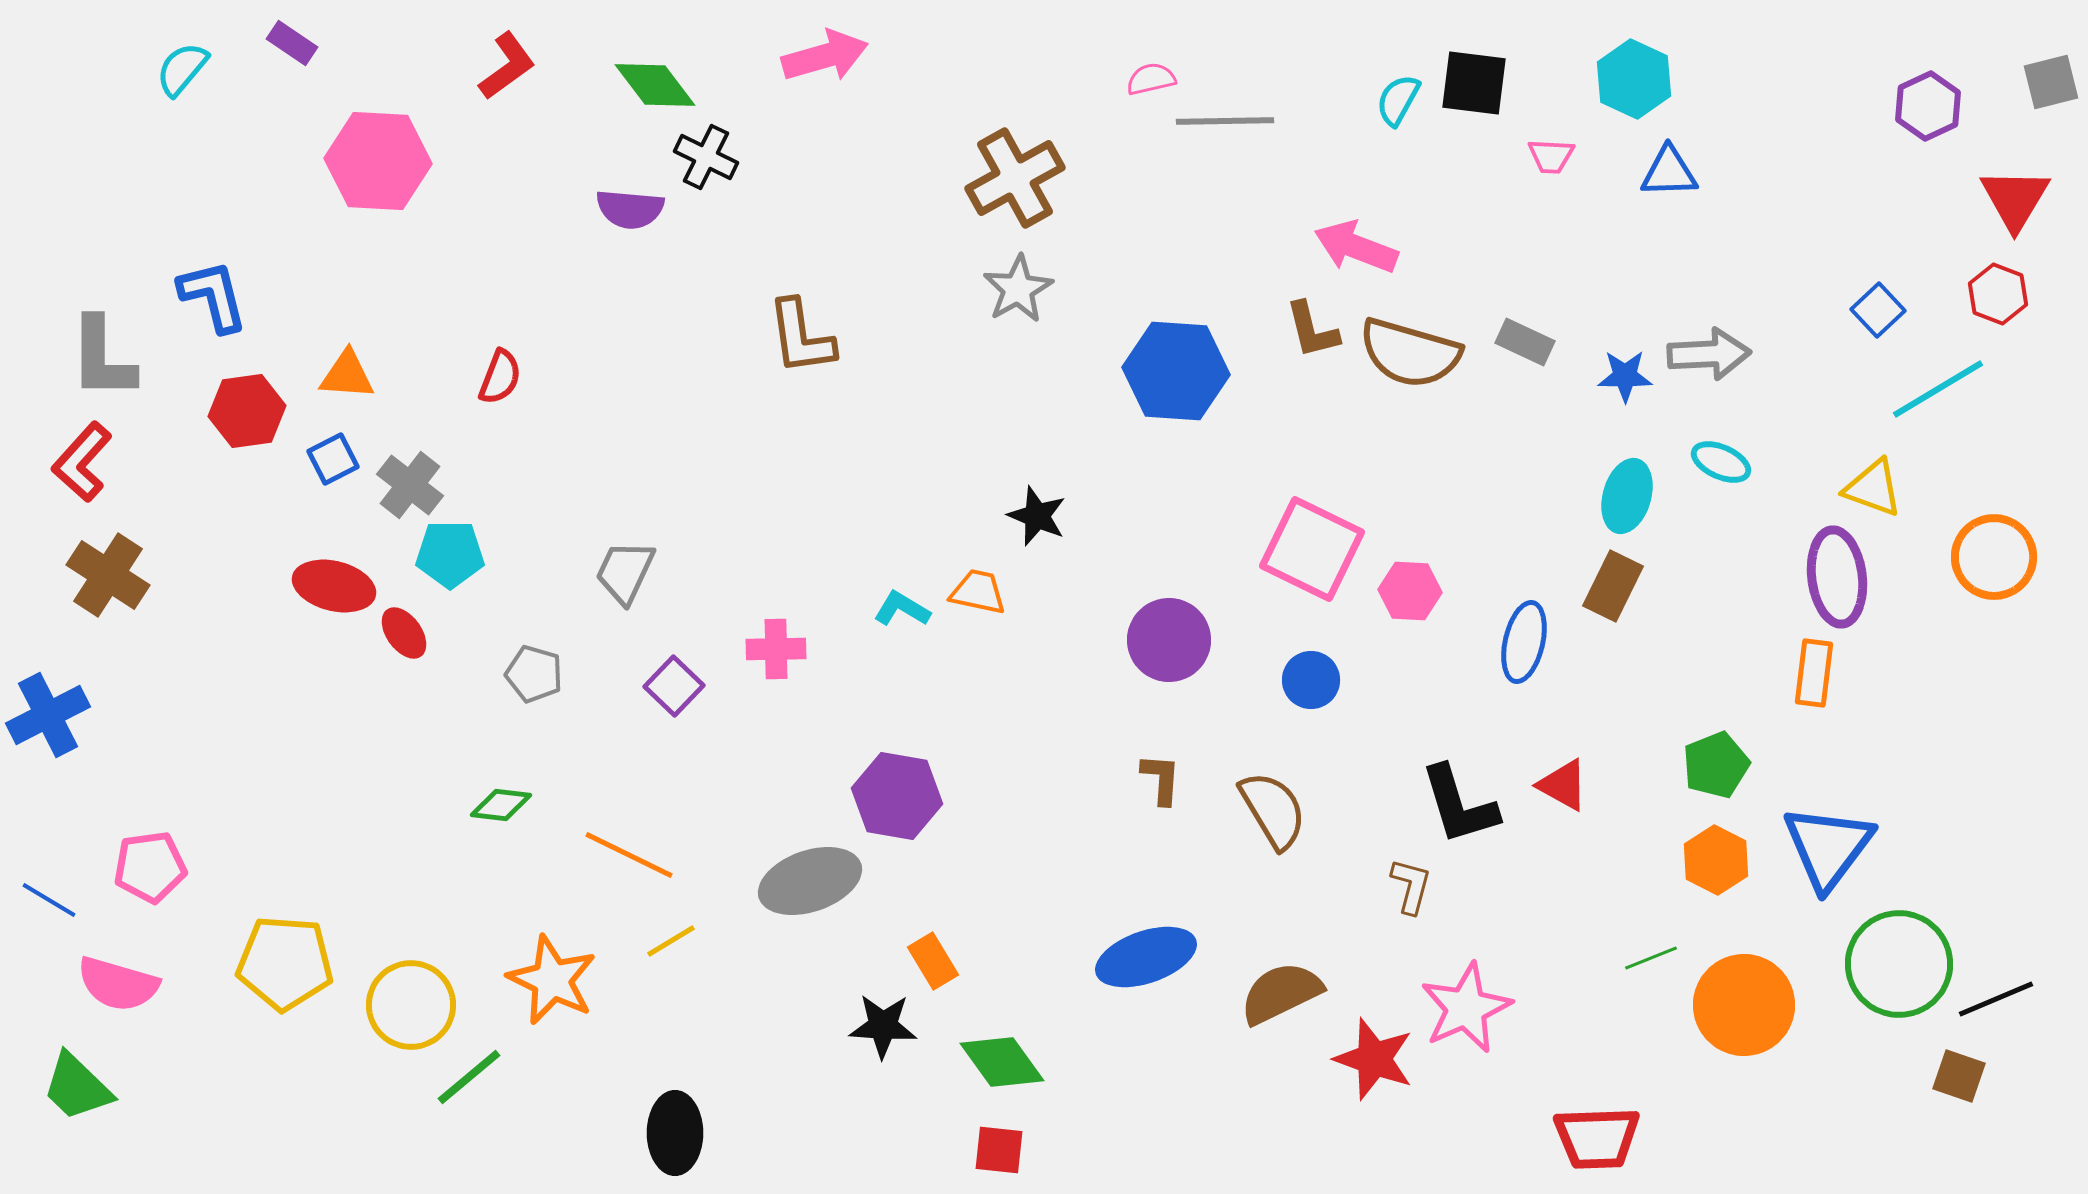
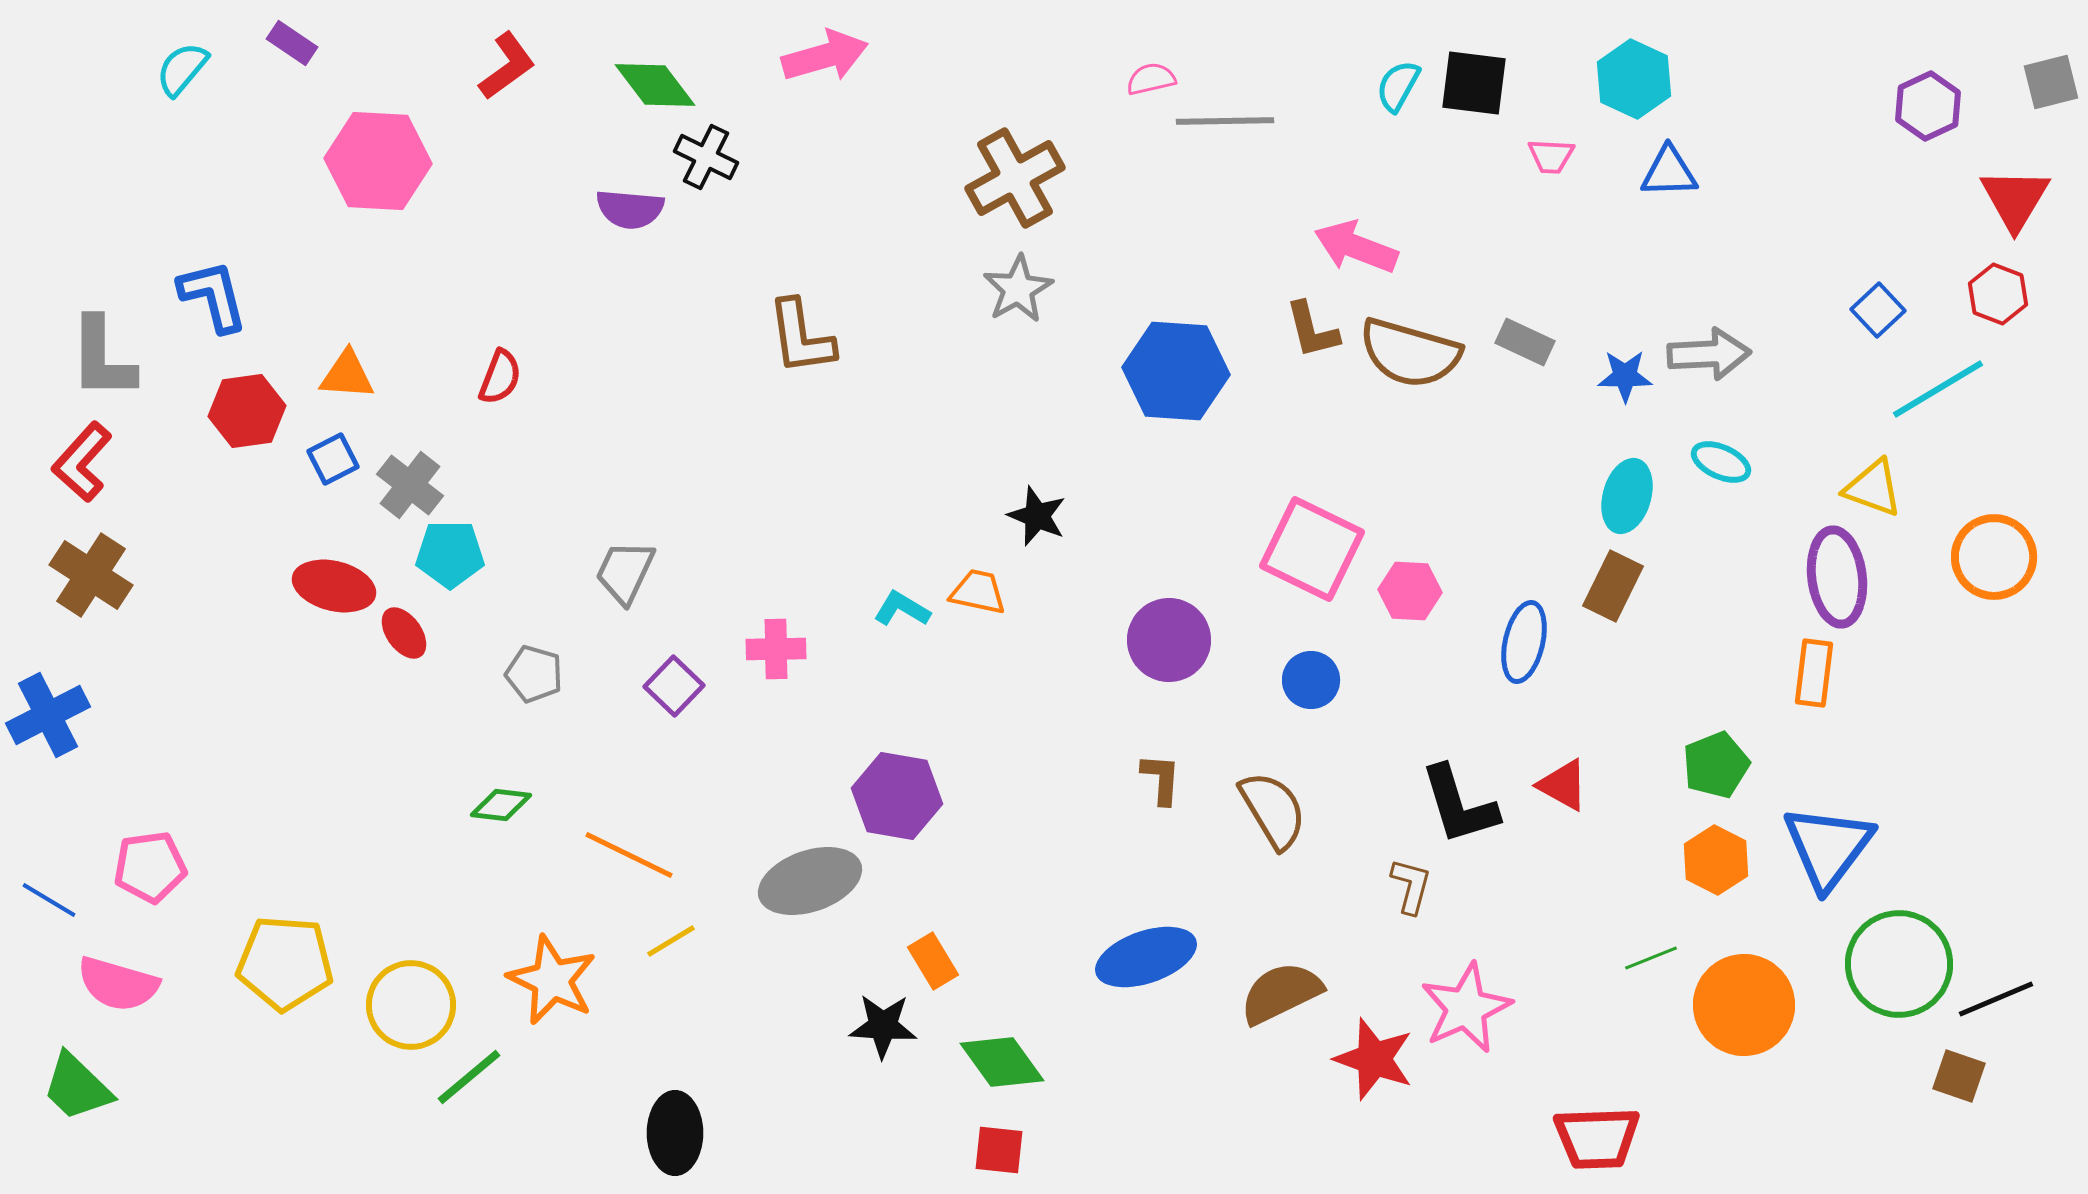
cyan semicircle at (1398, 100): moved 14 px up
brown cross at (108, 575): moved 17 px left
